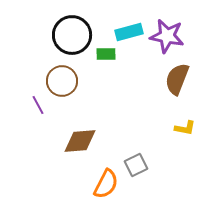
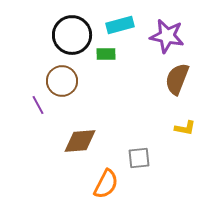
cyan rectangle: moved 9 px left, 7 px up
gray square: moved 3 px right, 7 px up; rotated 20 degrees clockwise
